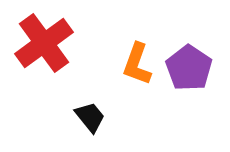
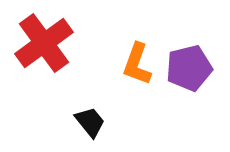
purple pentagon: rotated 24 degrees clockwise
black trapezoid: moved 5 px down
